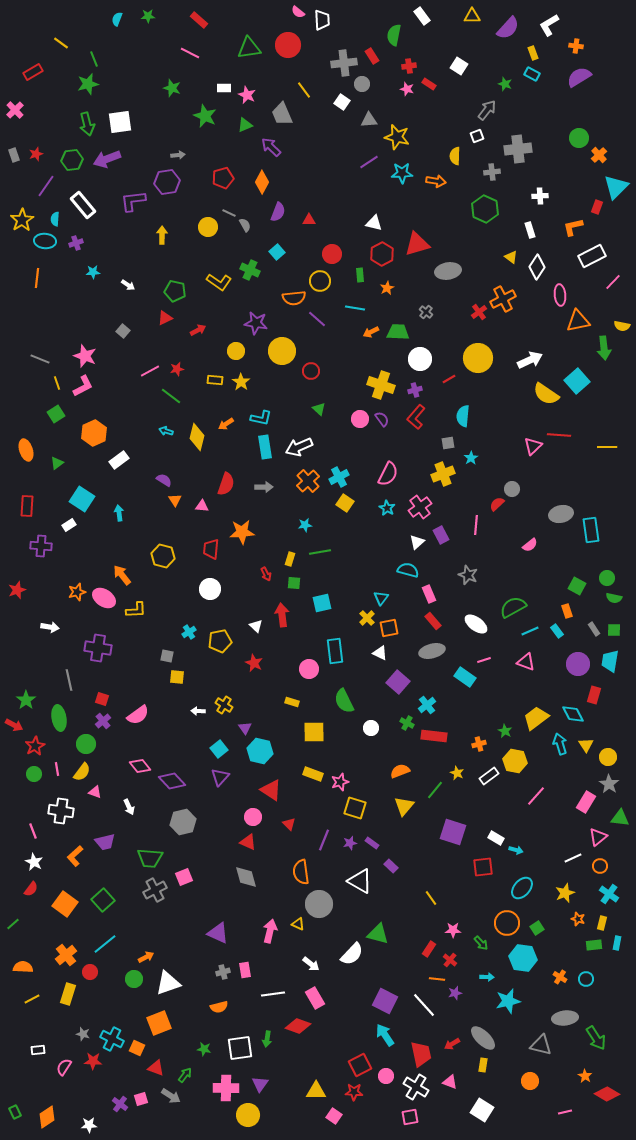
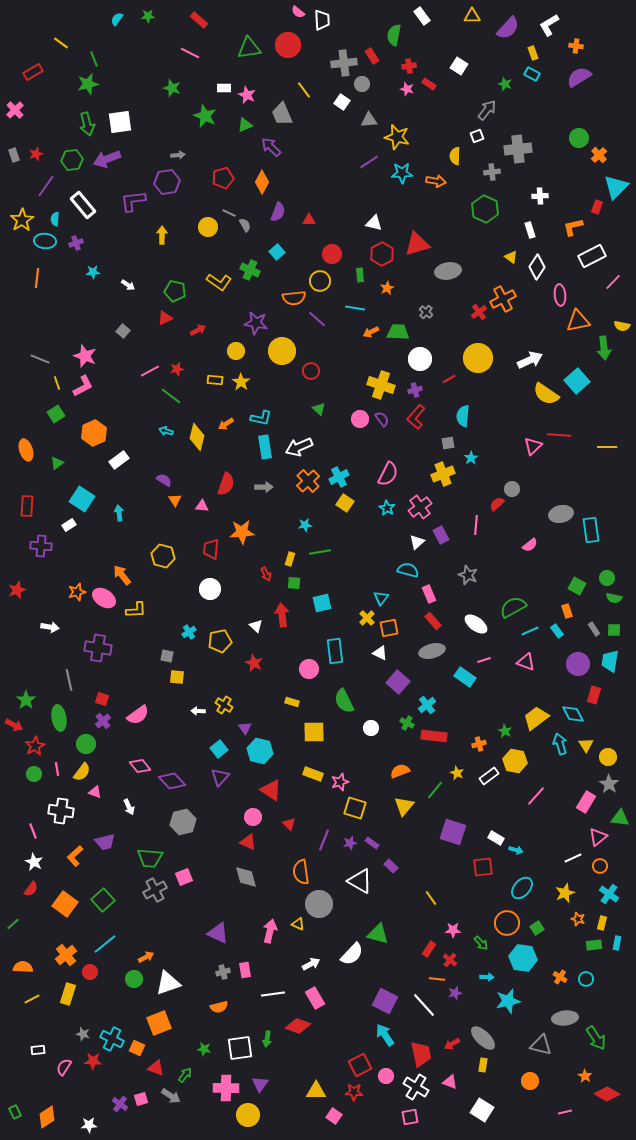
cyan semicircle at (117, 19): rotated 16 degrees clockwise
white arrow at (311, 964): rotated 66 degrees counterclockwise
